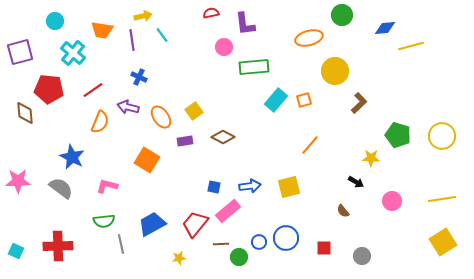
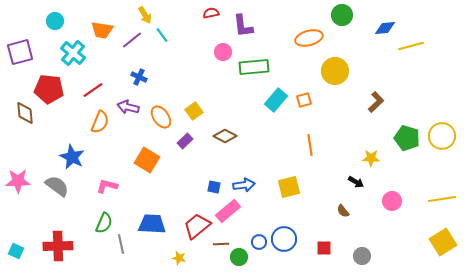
yellow arrow at (143, 16): moved 2 px right, 1 px up; rotated 72 degrees clockwise
purple L-shape at (245, 24): moved 2 px left, 2 px down
purple line at (132, 40): rotated 60 degrees clockwise
pink circle at (224, 47): moved 1 px left, 5 px down
brown L-shape at (359, 103): moved 17 px right, 1 px up
green pentagon at (398, 135): moved 9 px right, 3 px down
brown diamond at (223, 137): moved 2 px right, 1 px up
purple rectangle at (185, 141): rotated 35 degrees counterclockwise
orange line at (310, 145): rotated 50 degrees counterclockwise
blue arrow at (250, 186): moved 6 px left, 1 px up
gray semicircle at (61, 188): moved 4 px left, 2 px up
green semicircle at (104, 221): moved 2 px down; rotated 60 degrees counterclockwise
blue trapezoid at (152, 224): rotated 32 degrees clockwise
red trapezoid at (195, 224): moved 2 px right, 2 px down; rotated 12 degrees clockwise
blue circle at (286, 238): moved 2 px left, 1 px down
yellow star at (179, 258): rotated 24 degrees clockwise
